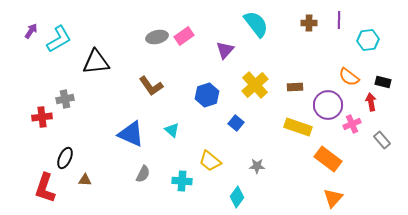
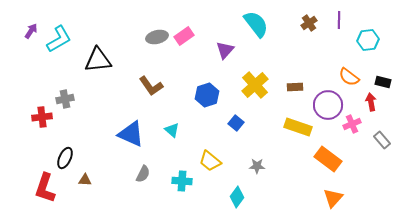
brown cross: rotated 35 degrees counterclockwise
black triangle: moved 2 px right, 2 px up
